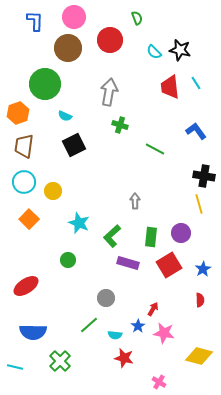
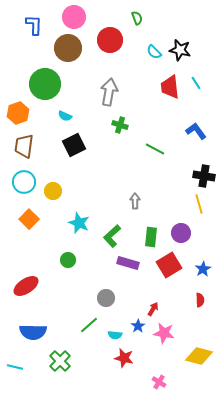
blue L-shape at (35, 21): moved 1 px left, 4 px down
